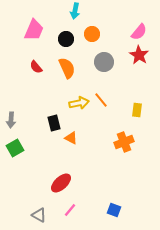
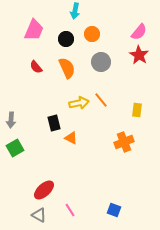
gray circle: moved 3 px left
red ellipse: moved 17 px left, 7 px down
pink line: rotated 72 degrees counterclockwise
